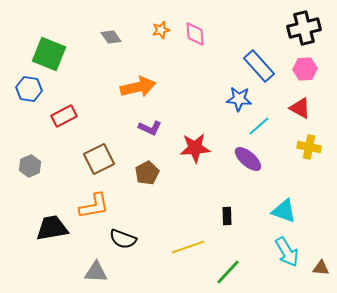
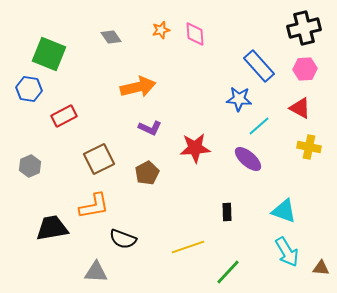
black rectangle: moved 4 px up
